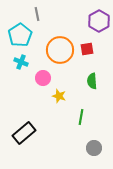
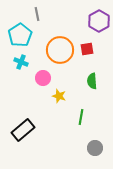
black rectangle: moved 1 px left, 3 px up
gray circle: moved 1 px right
